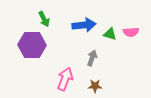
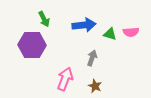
brown star: rotated 24 degrees clockwise
